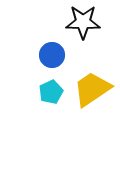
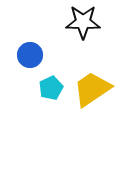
blue circle: moved 22 px left
cyan pentagon: moved 4 px up
